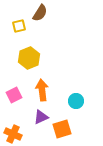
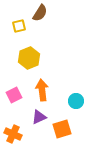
purple triangle: moved 2 px left
